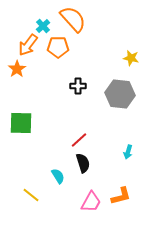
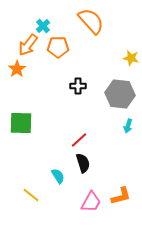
orange semicircle: moved 18 px right, 2 px down
cyan arrow: moved 26 px up
